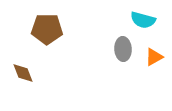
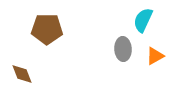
cyan semicircle: rotated 100 degrees clockwise
orange triangle: moved 1 px right, 1 px up
brown diamond: moved 1 px left, 1 px down
